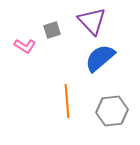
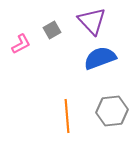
gray square: rotated 12 degrees counterclockwise
pink L-shape: moved 4 px left, 2 px up; rotated 60 degrees counterclockwise
blue semicircle: rotated 20 degrees clockwise
orange line: moved 15 px down
